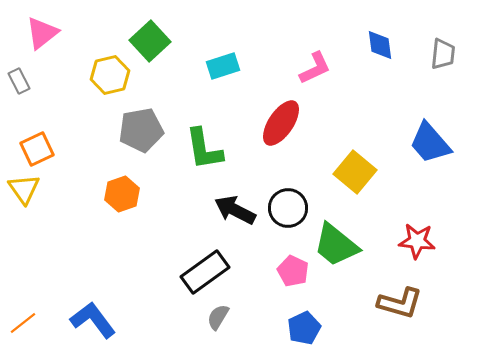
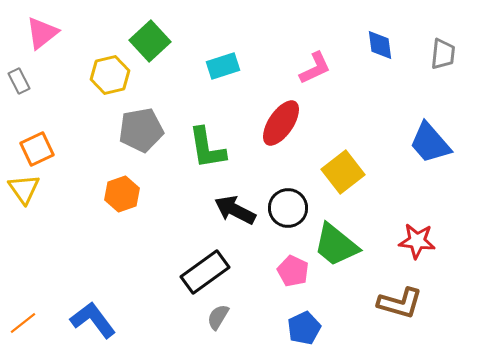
green L-shape: moved 3 px right, 1 px up
yellow square: moved 12 px left; rotated 12 degrees clockwise
